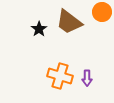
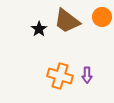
orange circle: moved 5 px down
brown trapezoid: moved 2 px left, 1 px up
purple arrow: moved 3 px up
